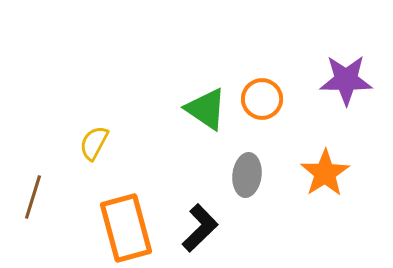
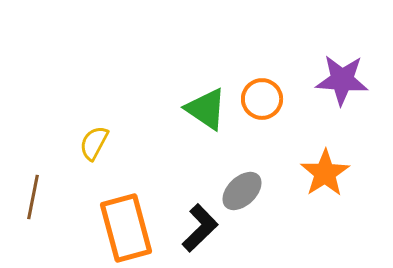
purple star: moved 4 px left; rotated 4 degrees clockwise
gray ellipse: moved 5 px left, 16 px down; rotated 39 degrees clockwise
brown line: rotated 6 degrees counterclockwise
